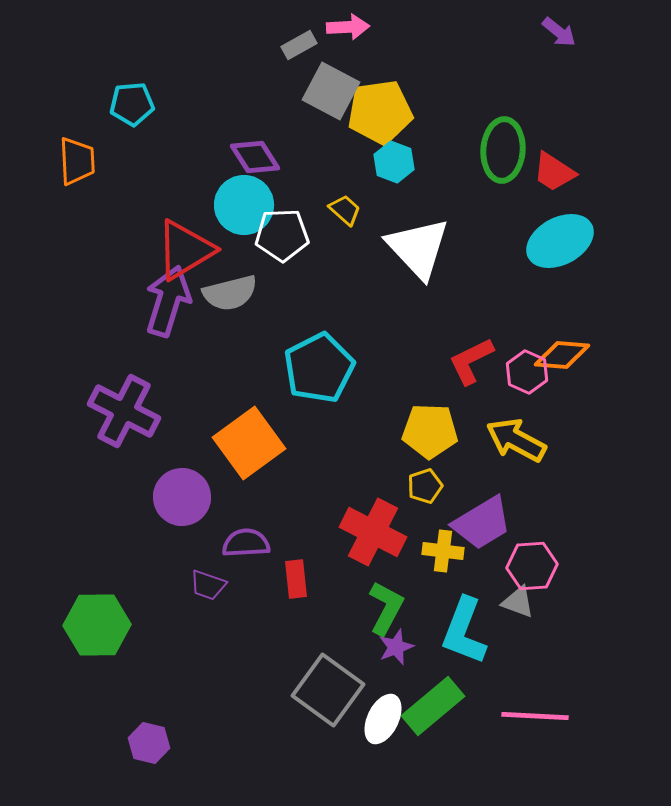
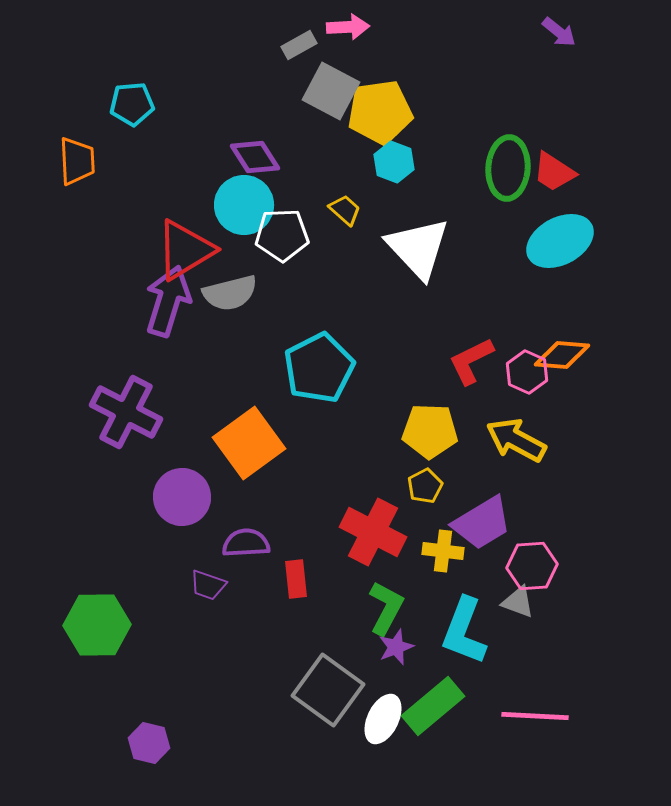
green ellipse at (503, 150): moved 5 px right, 18 px down
purple cross at (124, 411): moved 2 px right, 1 px down
yellow pentagon at (425, 486): rotated 8 degrees counterclockwise
